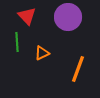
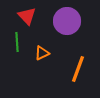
purple circle: moved 1 px left, 4 px down
